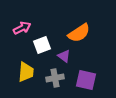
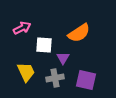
white square: moved 2 px right; rotated 24 degrees clockwise
purple triangle: moved 1 px left, 2 px down; rotated 24 degrees clockwise
yellow trapezoid: rotated 30 degrees counterclockwise
